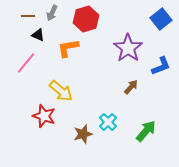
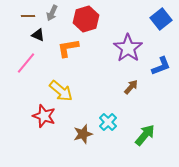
green arrow: moved 1 px left, 4 px down
